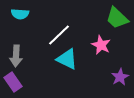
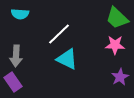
white line: moved 1 px up
pink star: moved 14 px right; rotated 24 degrees counterclockwise
